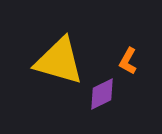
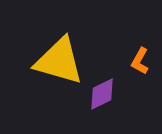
orange L-shape: moved 12 px right
